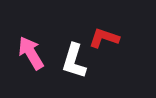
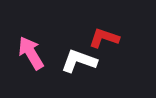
white L-shape: moved 5 px right; rotated 93 degrees clockwise
